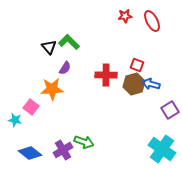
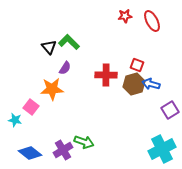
cyan cross: rotated 28 degrees clockwise
